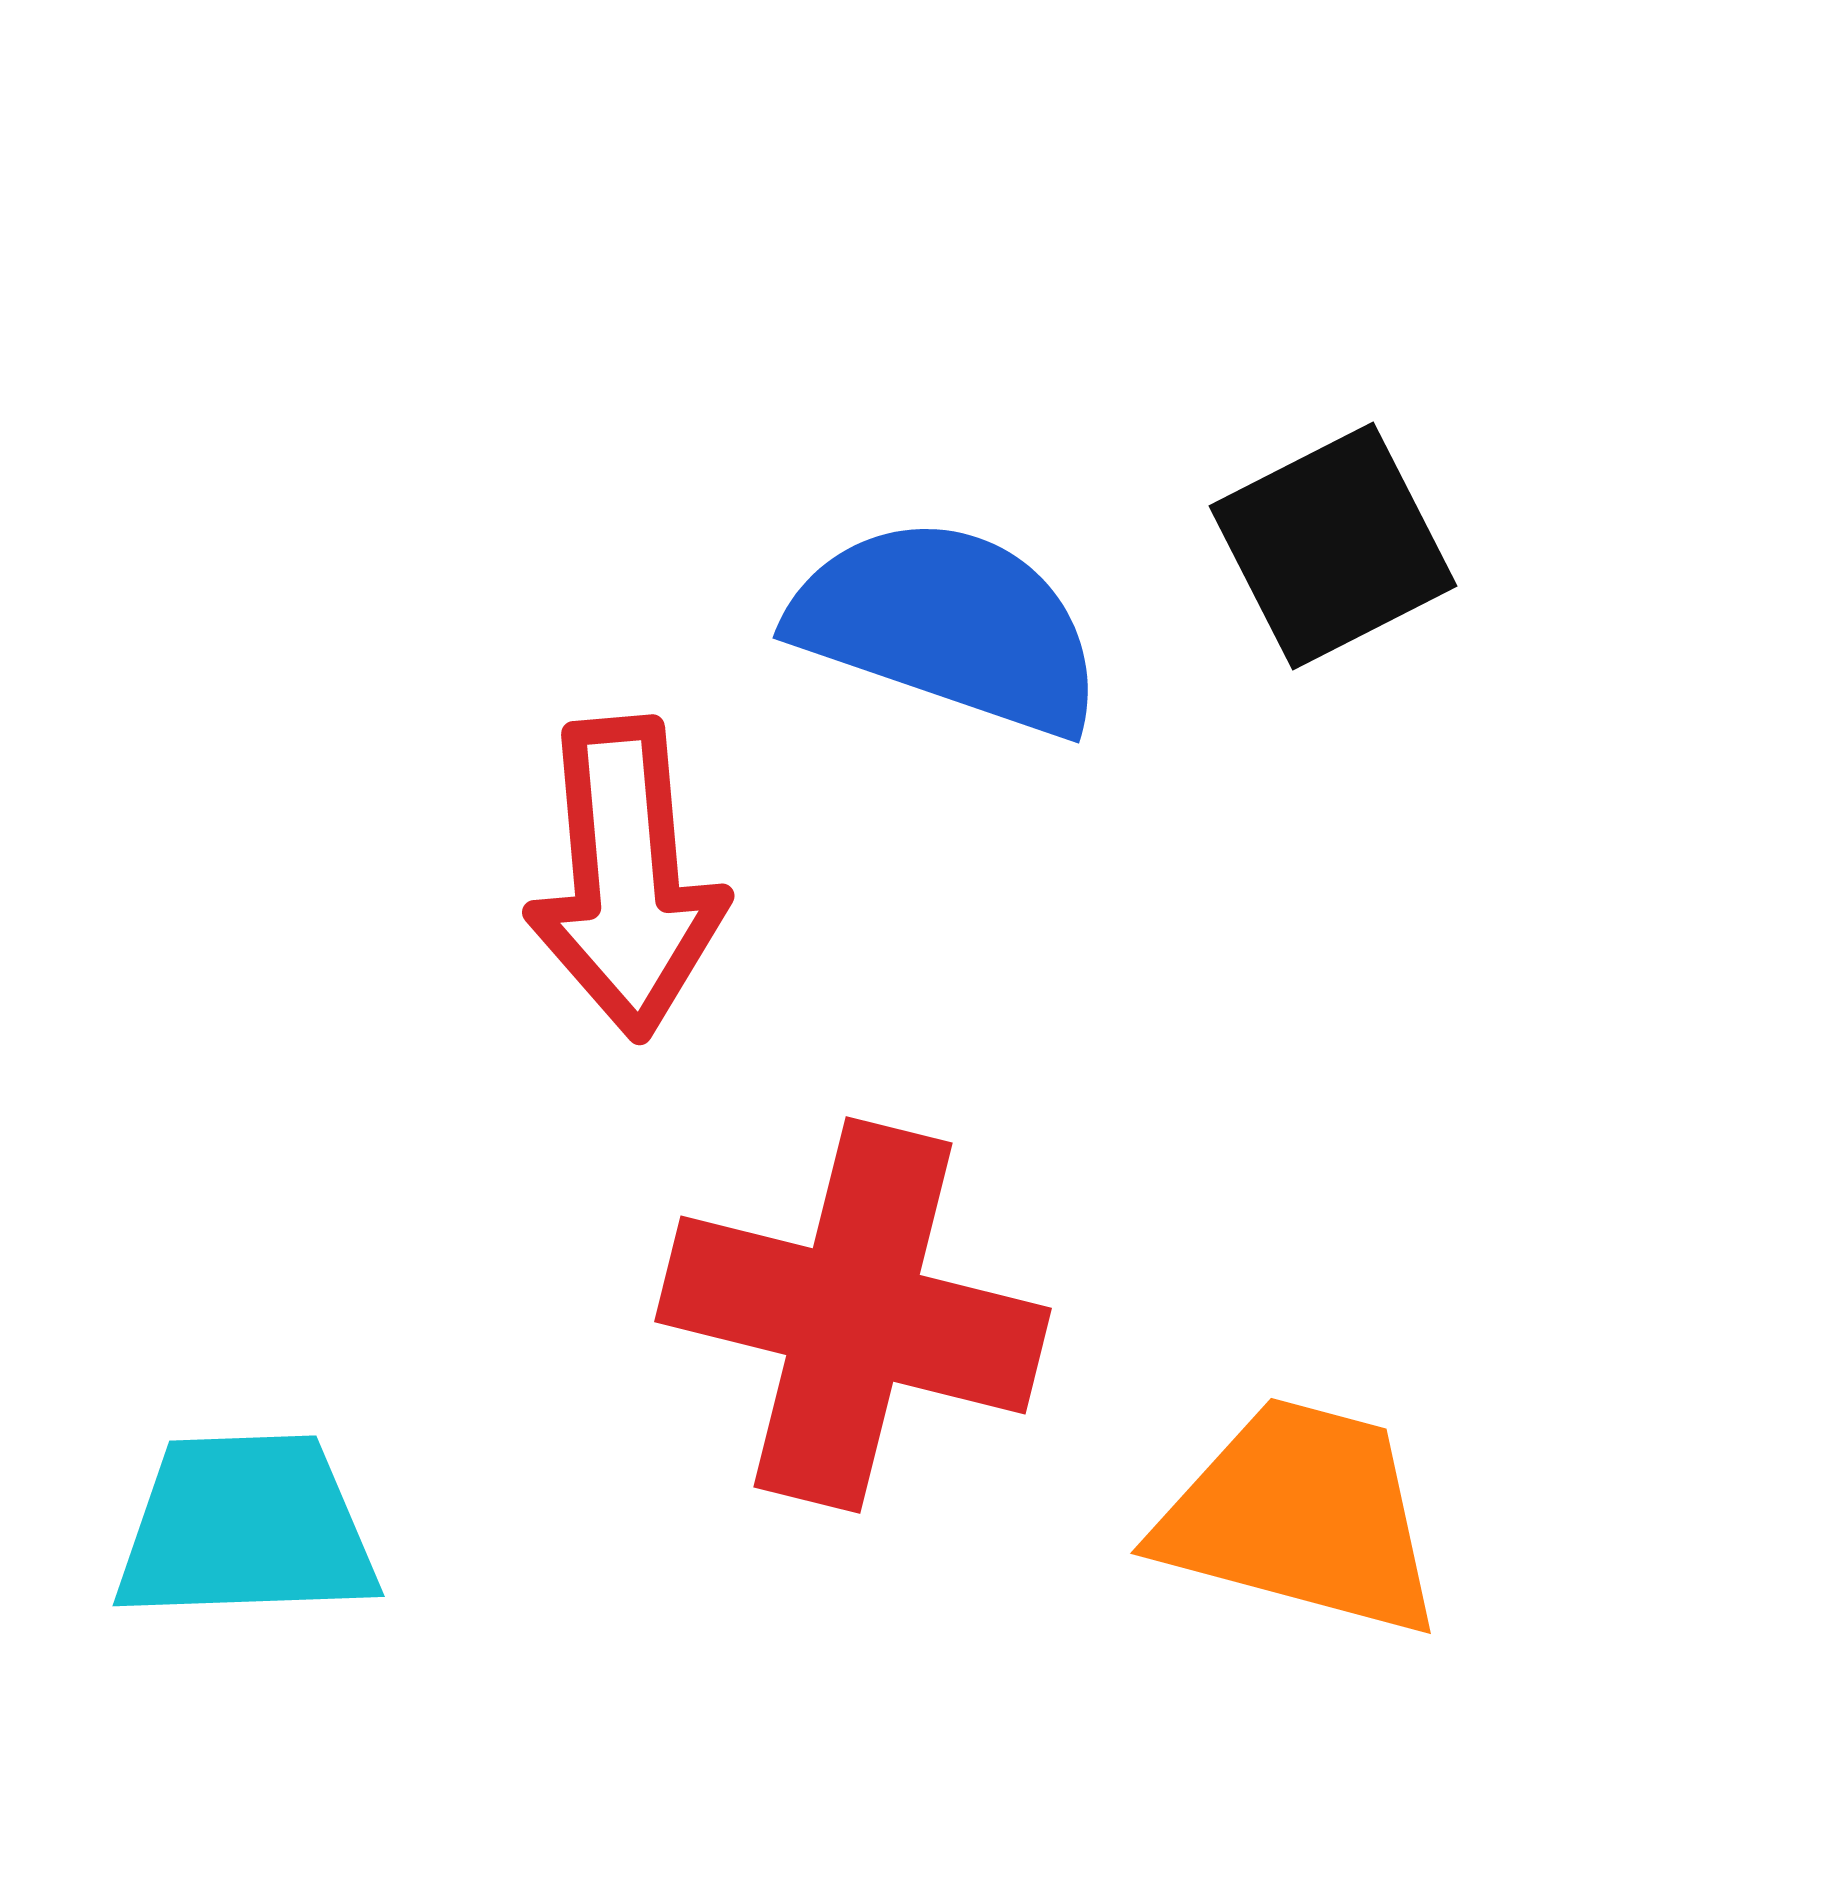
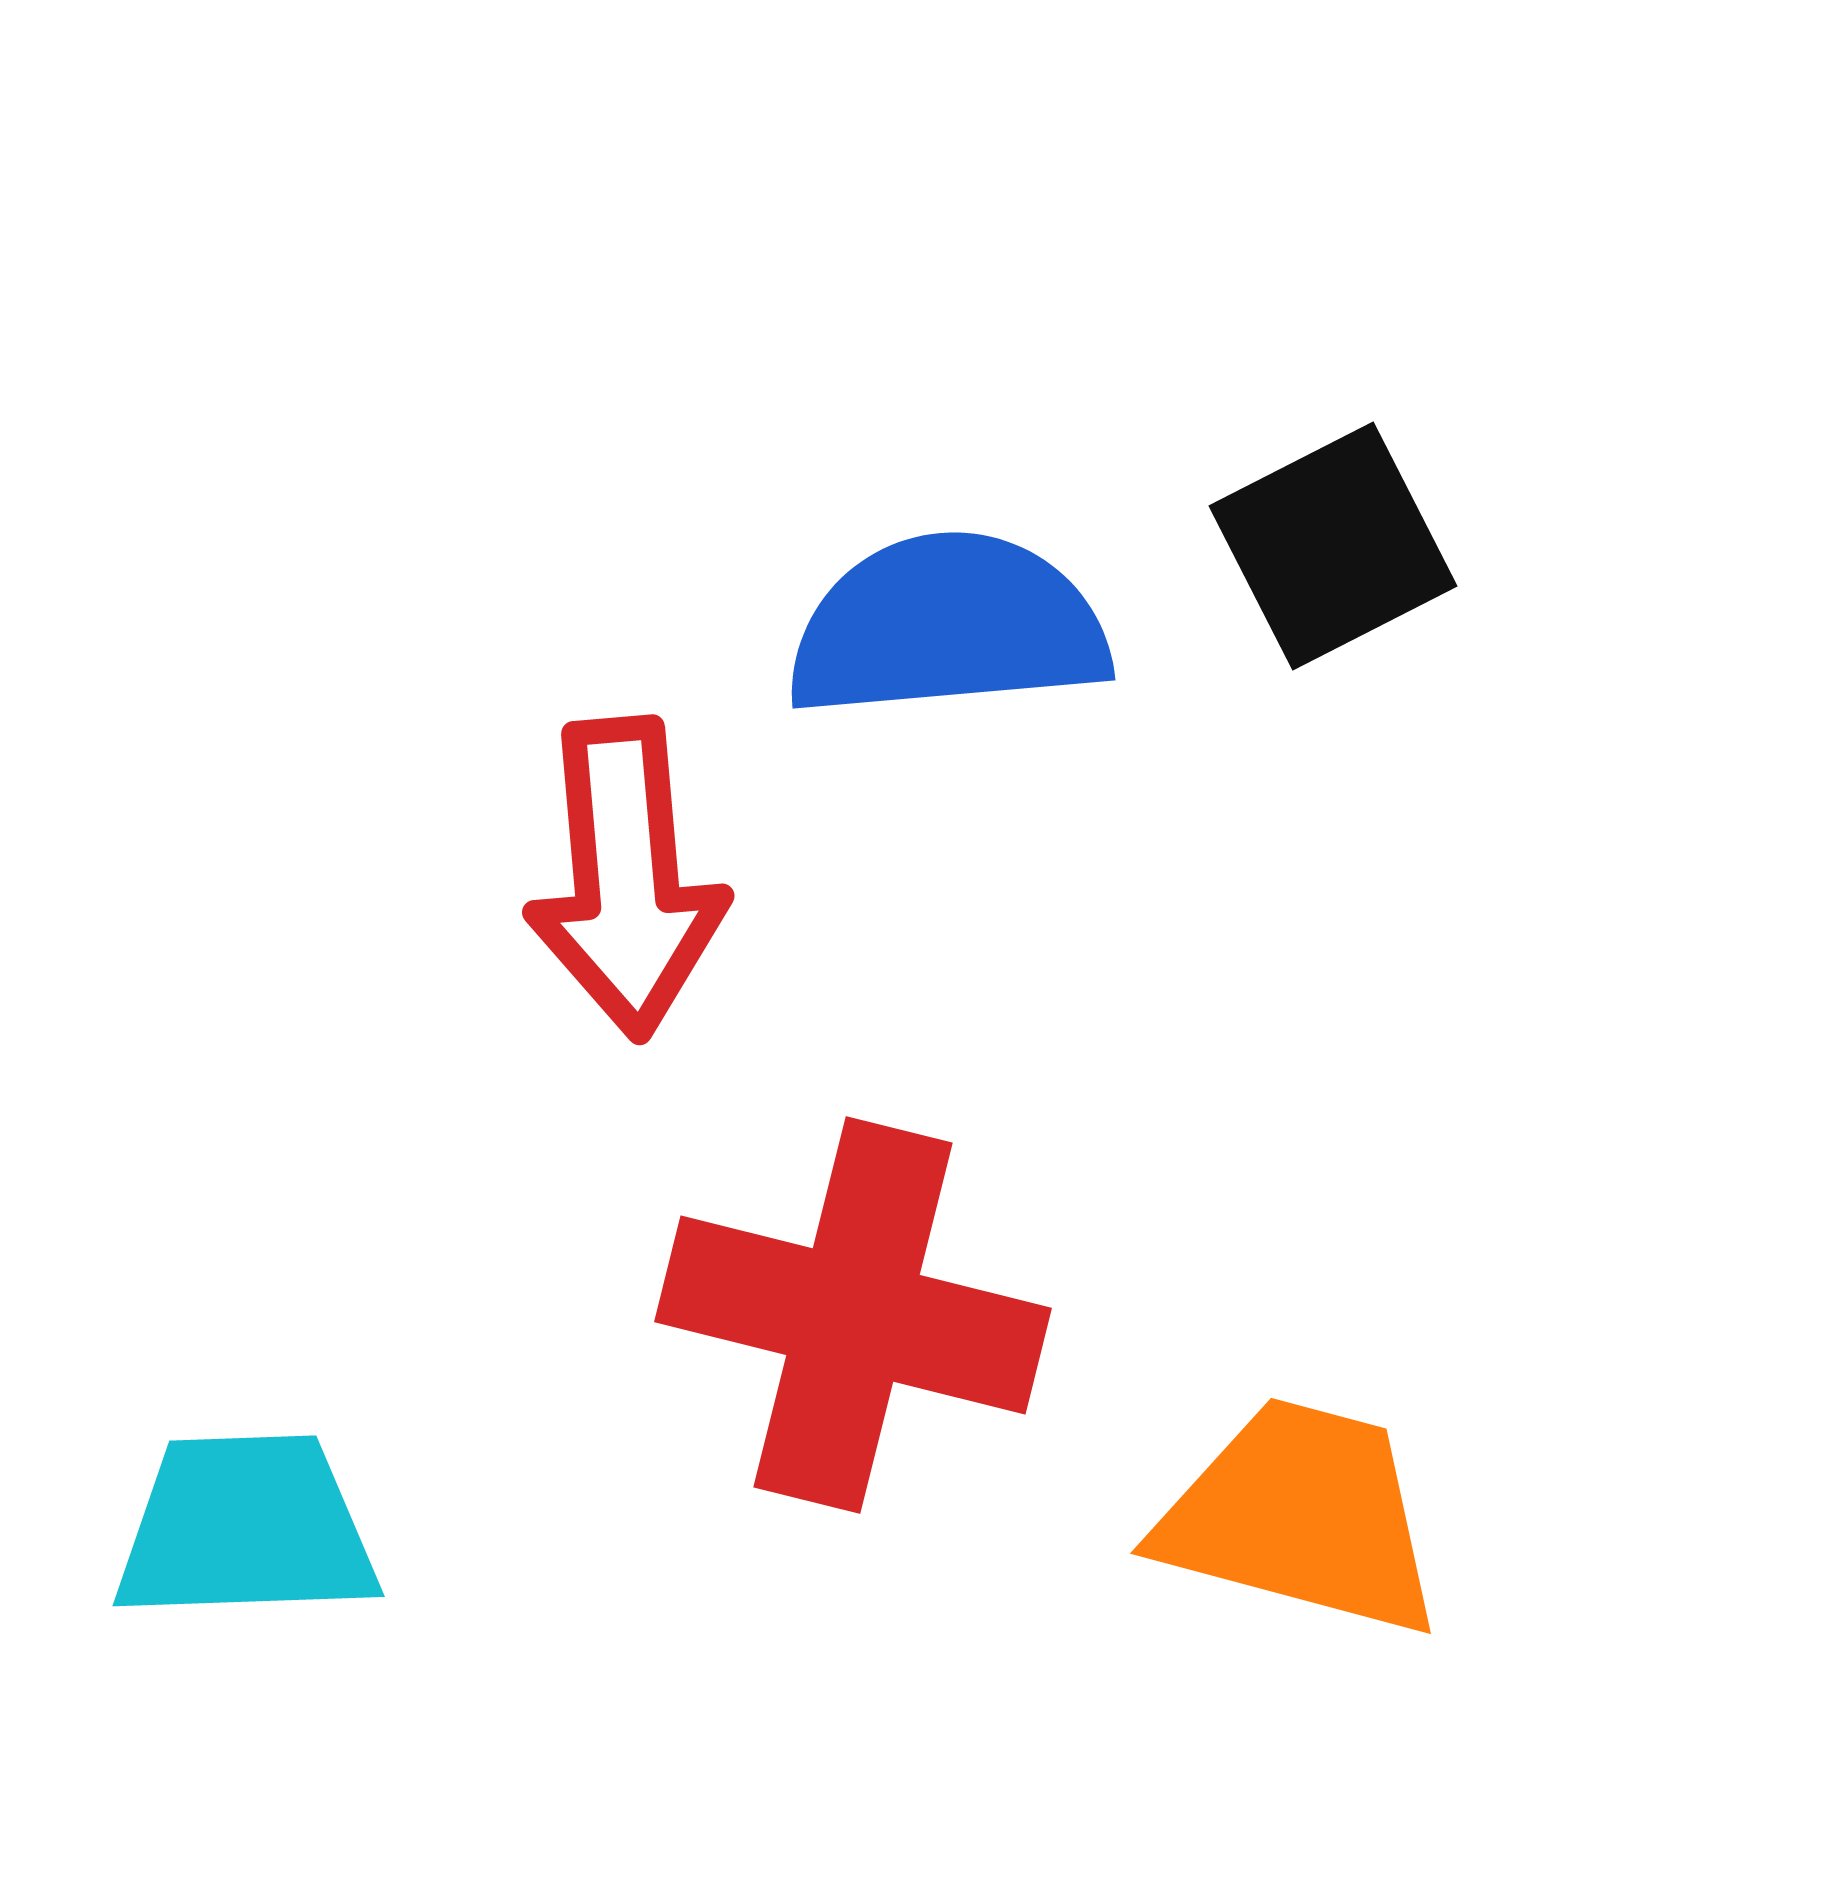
blue semicircle: rotated 24 degrees counterclockwise
